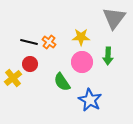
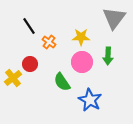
black line: moved 16 px up; rotated 42 degrees clockwise
